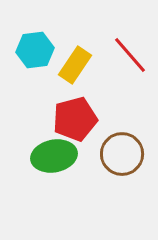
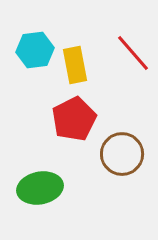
red line: moved 3 px right, 2 px up
yellow rectangle: rotated 45 degrees counterclockwise
red pentagon: moved 1 px left; rotated 12 degrees counterclockwise
green ellipse: moved 14 px left, 32 px down
